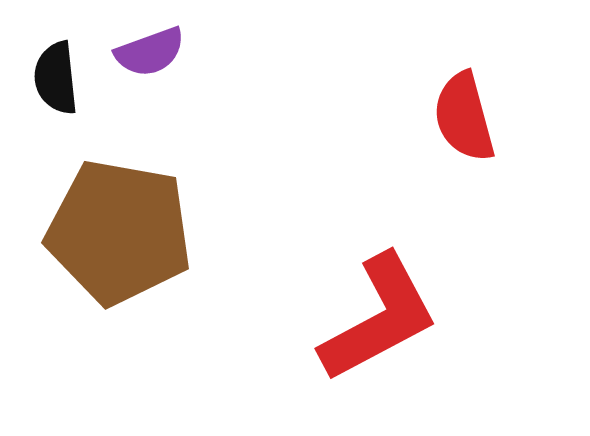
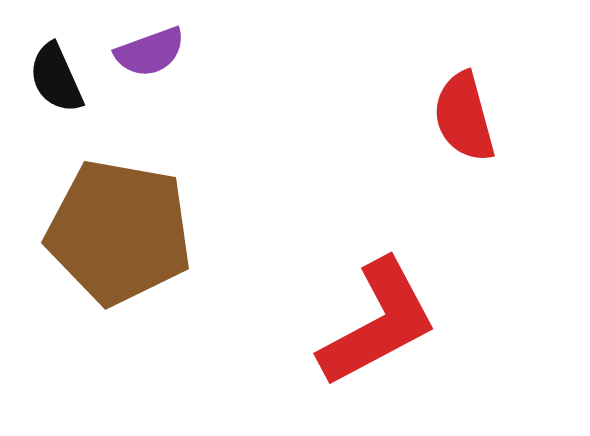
black semicircle: rotated 18 degrees counterclockwise
red L-shape: moved 1 px left, 5 px down
